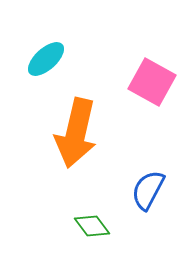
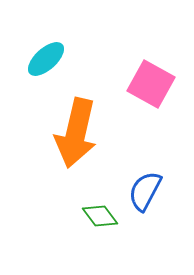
pink square: moved 1 px left, 2 px down
blue semicircle: moved 3 px left, 1 px down
green diamond: moved 8 px right, 10 px up
